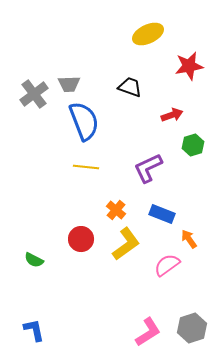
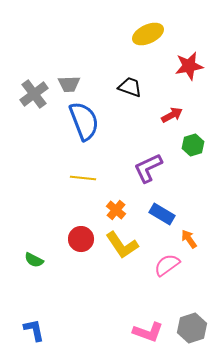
red arrow: rotated 10 degrees counterclockwise
yellow line: moved 3 px left, 11 px down
blue rectangle: rotated 10 degrees clockwise
yellow L-shape: moved 4 px left, 1 px down; rotated 92 degrees clockwise
pink L-shape: rotated 52 degrees clockwise
